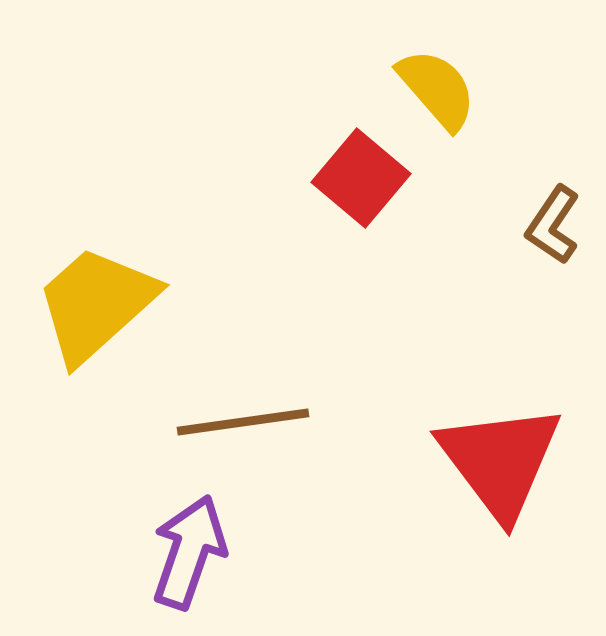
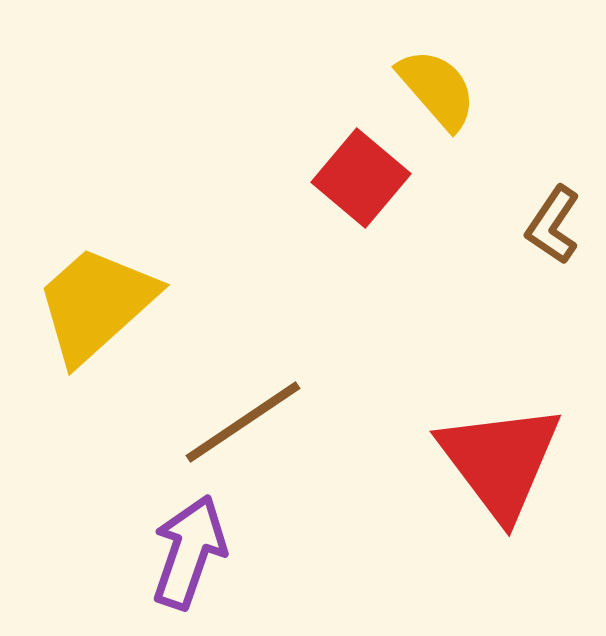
brown line: rotated 26 degrees counterclockwise
